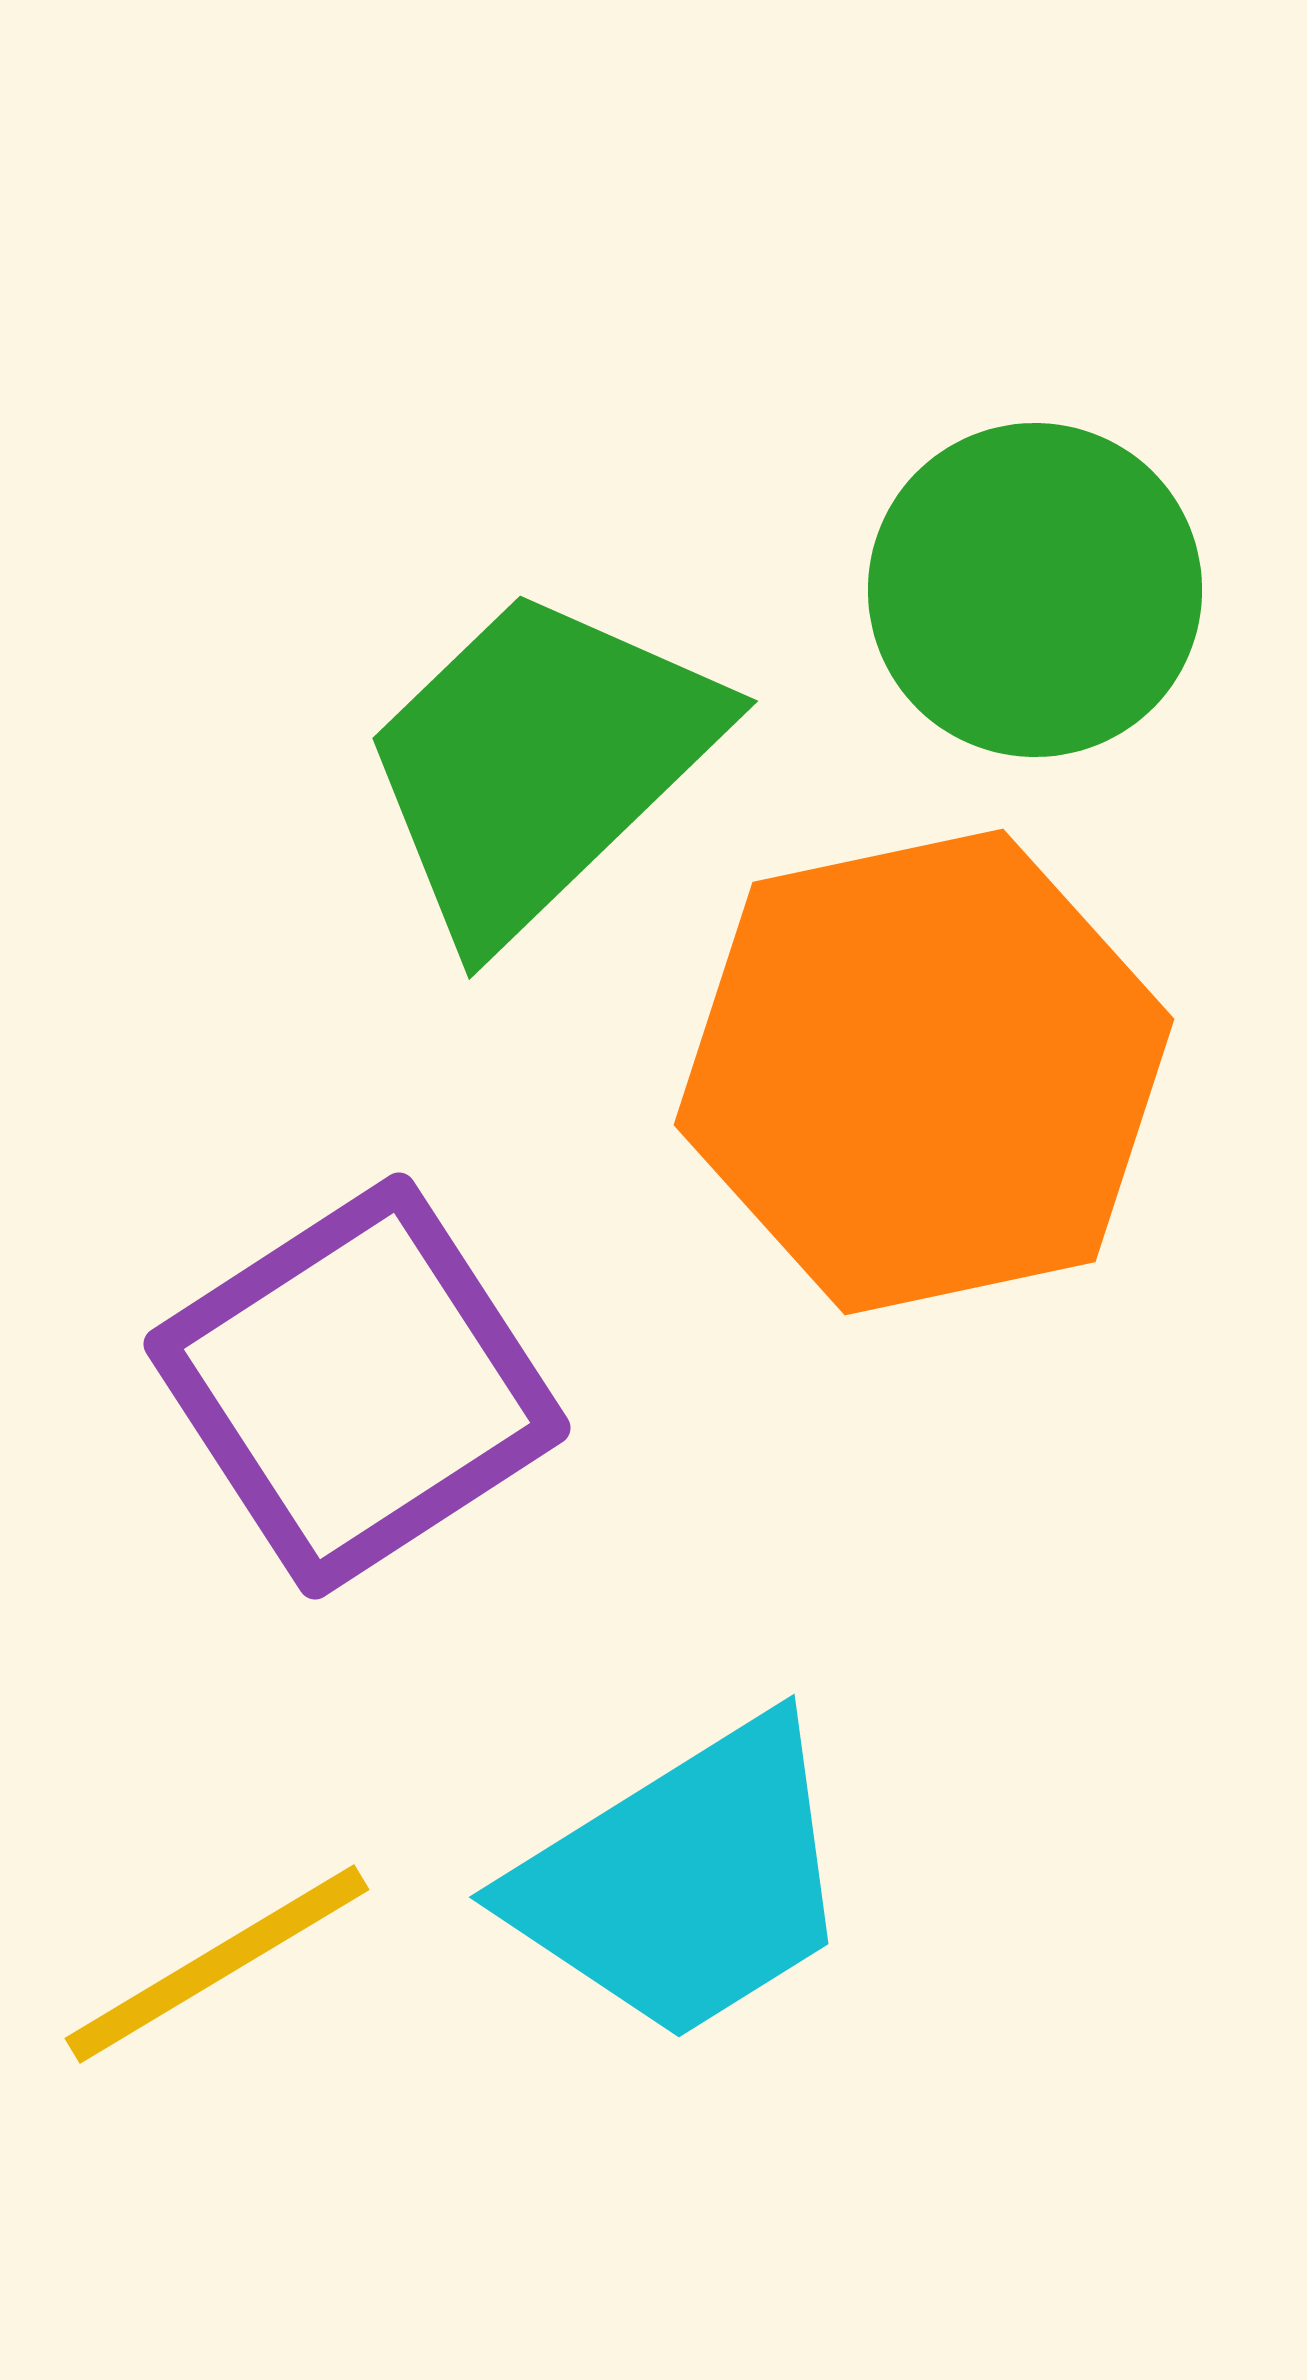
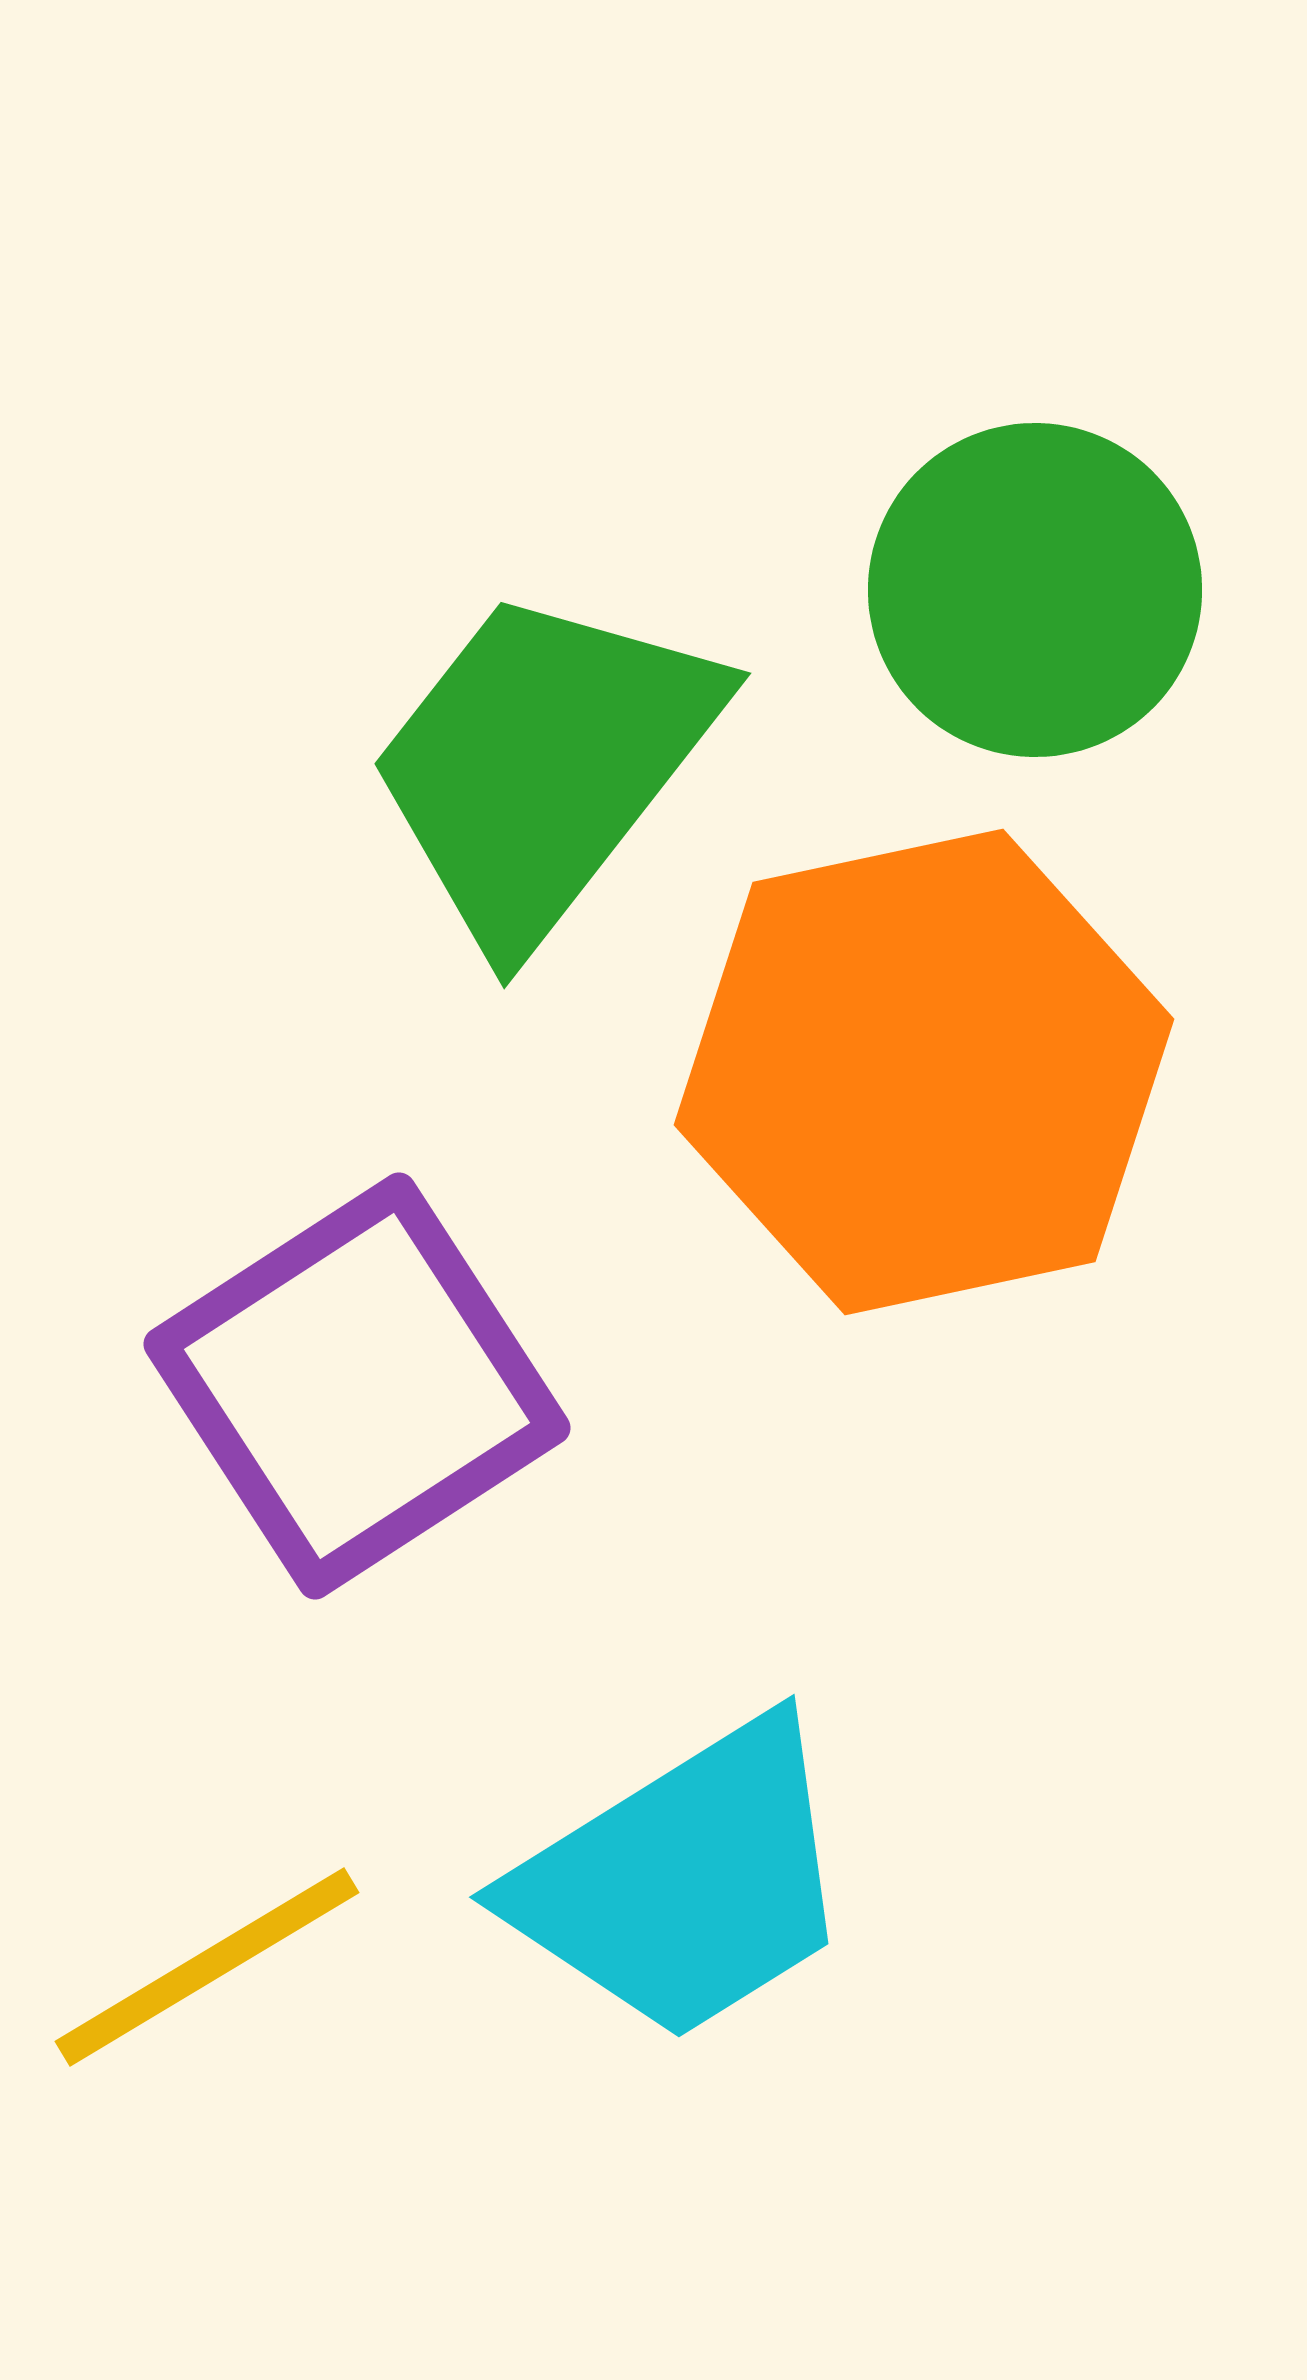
green trapezoid: moved 4 px right, 2 px down; rotated 8 degrees counterclockwise
yellow line: moved 10 px left, 3 px down
